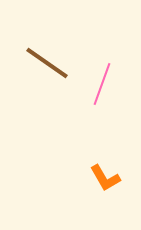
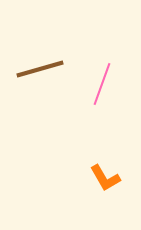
brown line: moved 7 px left, 6 px down; rotated 51 degrees counterclockwise
